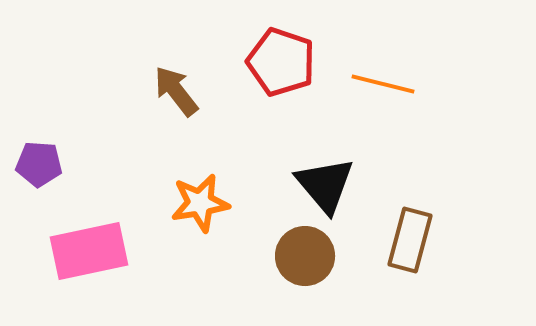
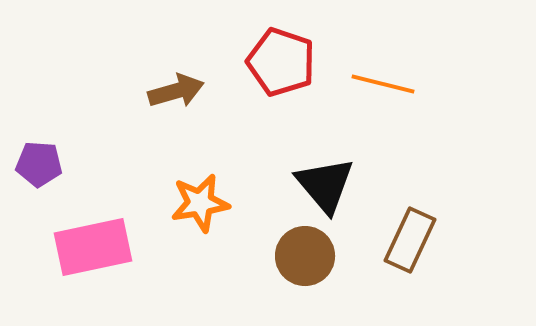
brown arrow: rotated 112 degrees clockwise
brown rectangle: rotated 10 degrees clockwise
pink rectangle: moved 4 px right, 4 px up
